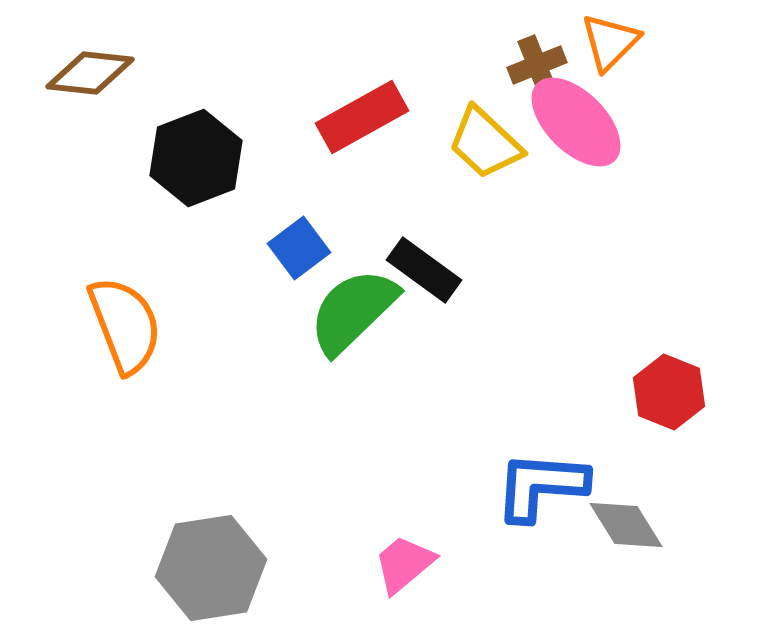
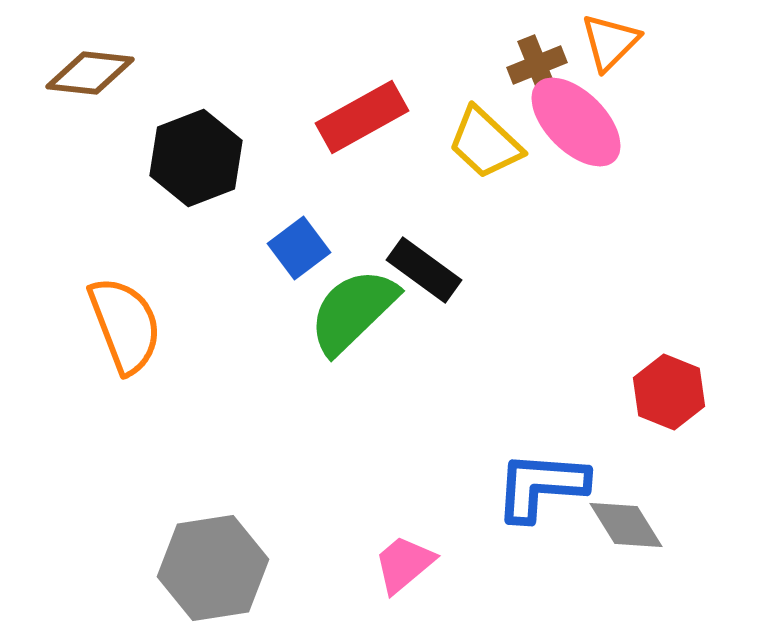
gray hexagon: moved 2 px right
